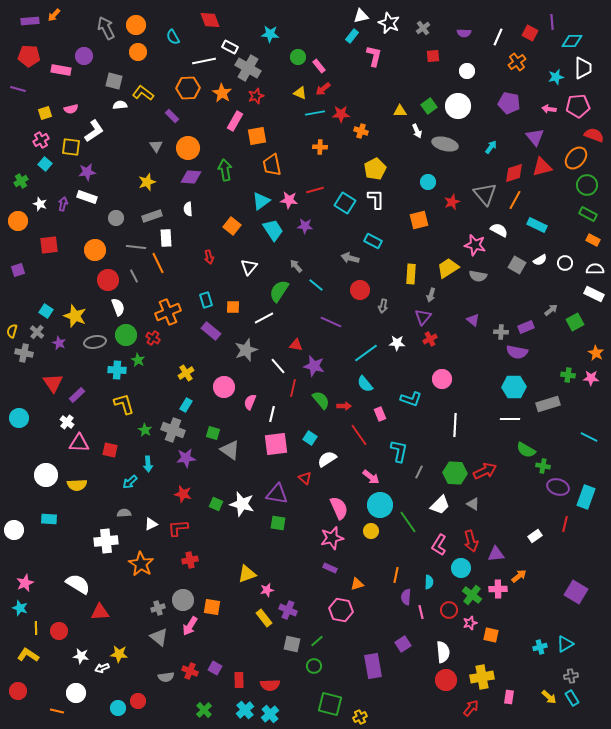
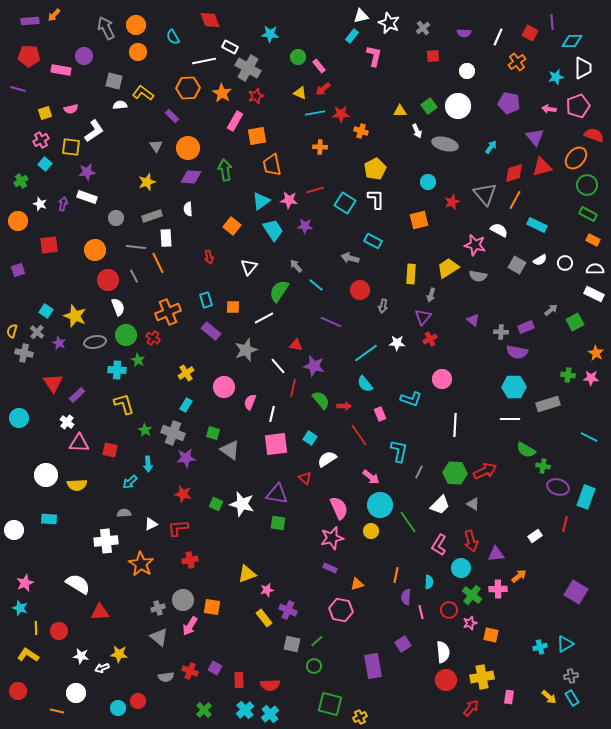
pink pentagon at (578, 106): rotated 15 degrees counterclockwise
gray cross at (173, 430): moved 3 px down
